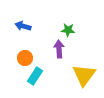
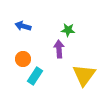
orange circle: moved 2 px left, 1 px down
